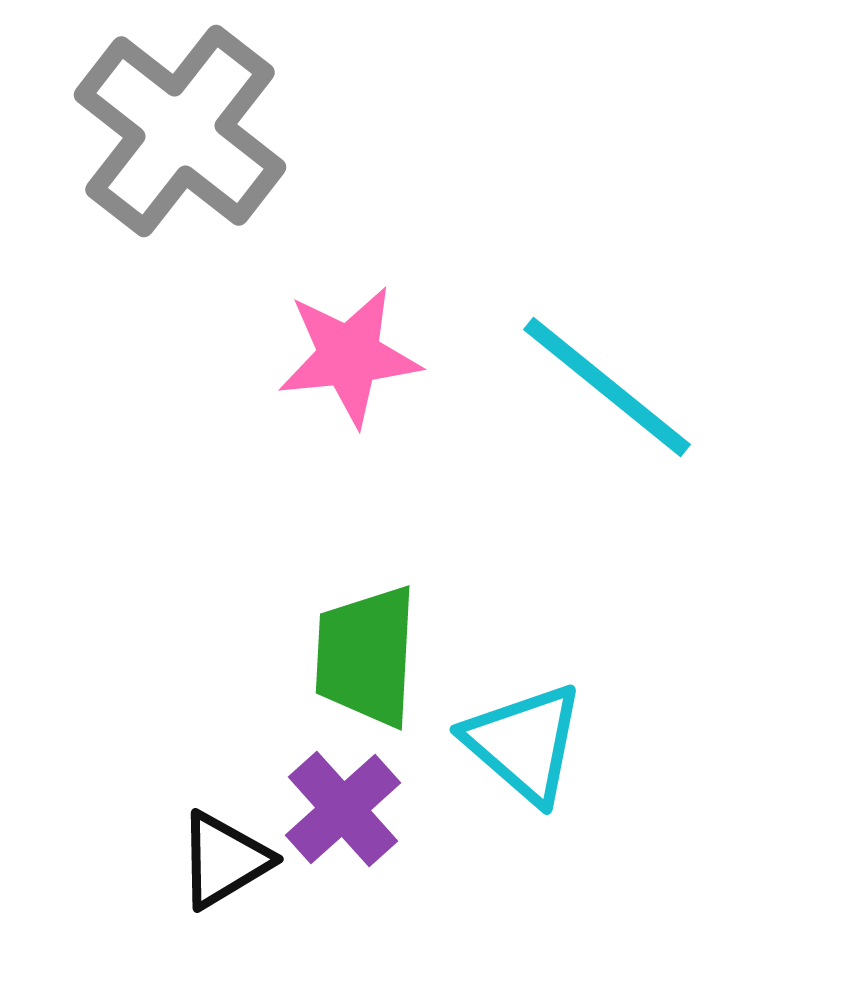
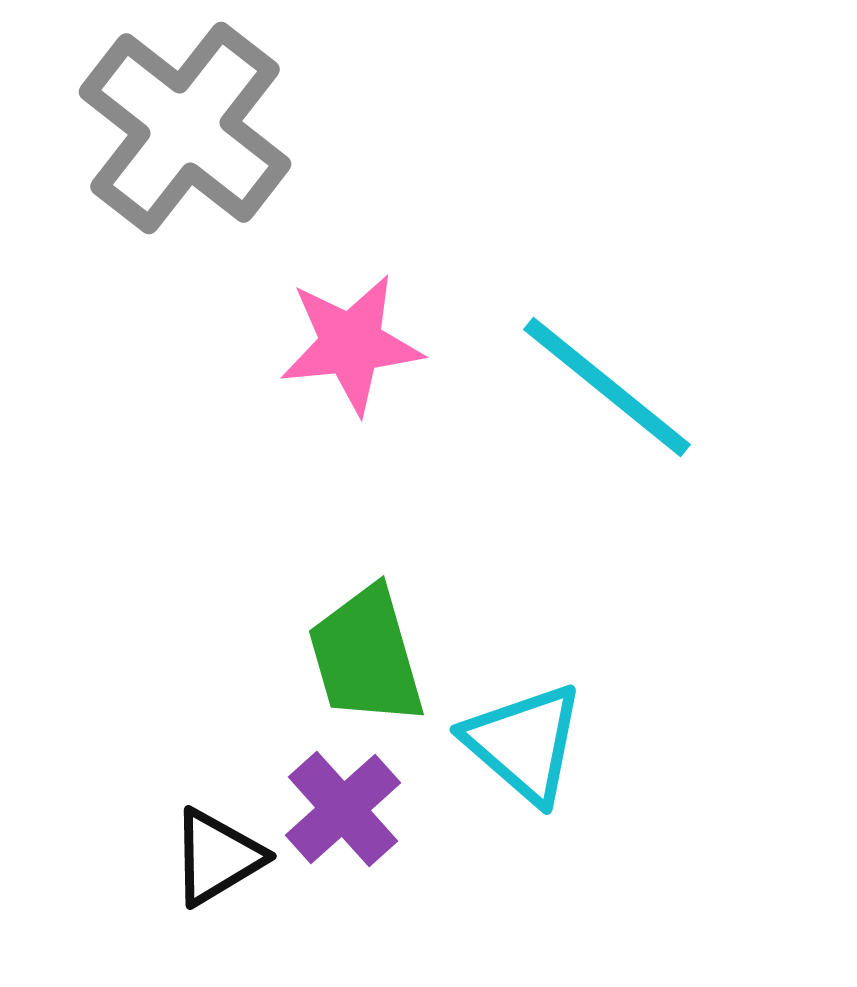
gray cross: moved 5 px right, 3 px up
pink star: moved 2 px right, 12 px up
green trapezoid: rotated 19 degrees counterclockwise
black triangle: moved 7 px left, 3 px up
